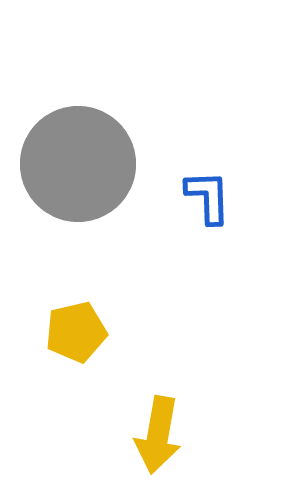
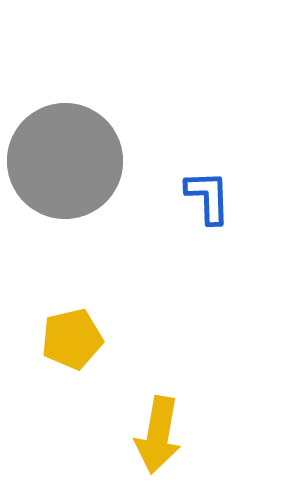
gray circle: moved 13 px left, 3 px up
yellow pentagon: moved 4 px left, 7 px down
